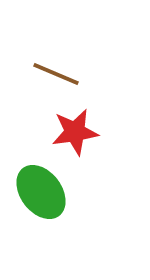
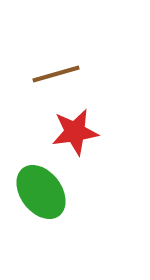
brown line: rotated 39 degrees counterclockwise
